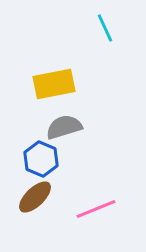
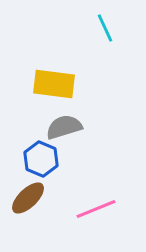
yellow rectangle: rotated 18 degrees clockwise
brown ellipse: moved 7 px left, 1 px down
